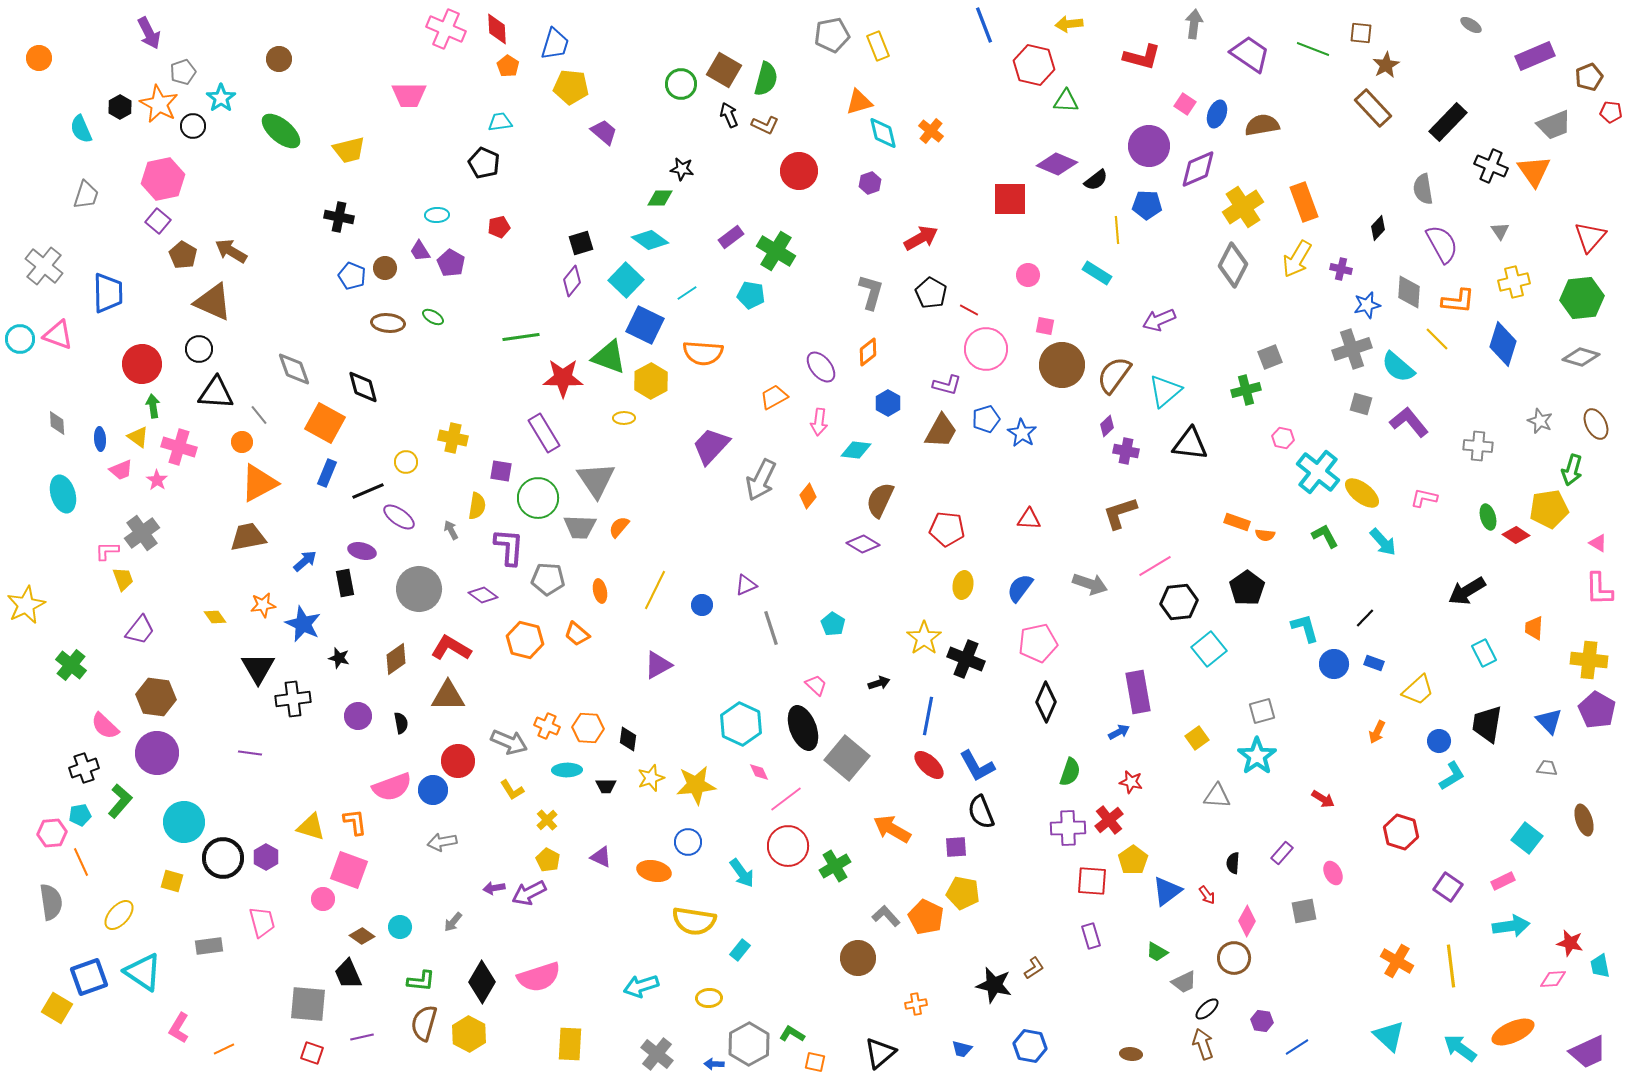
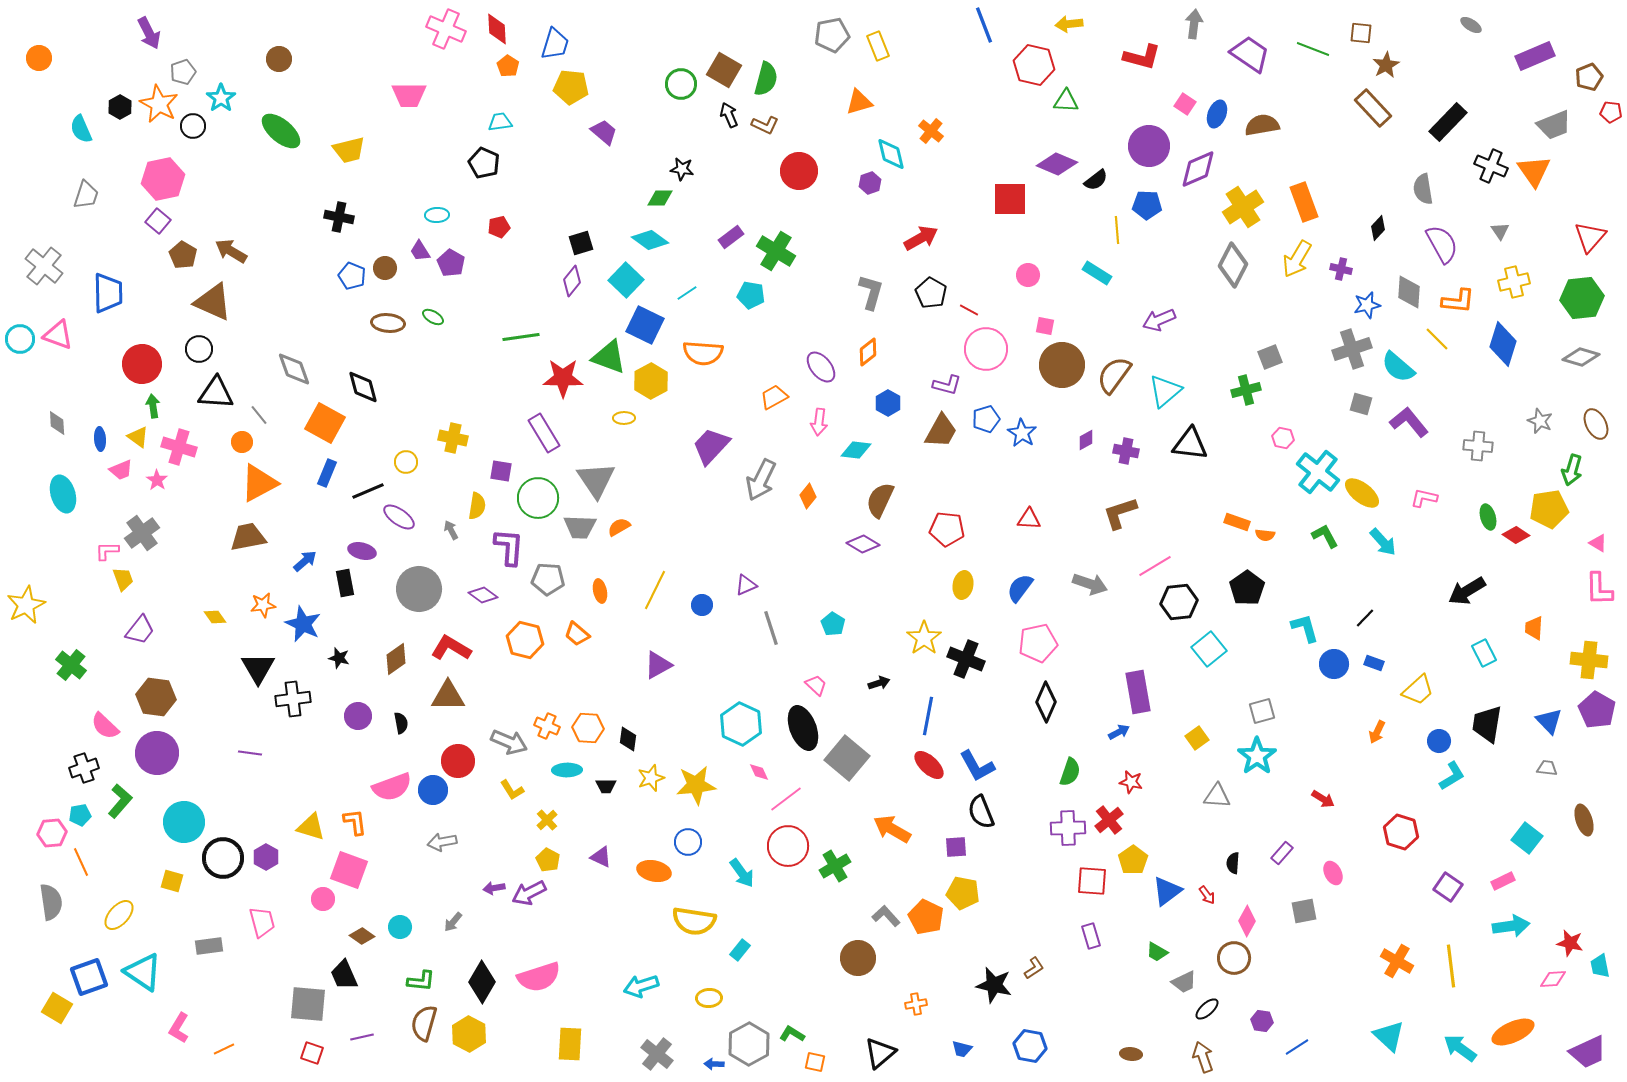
cyan diamond at (883, 133): moved 8 px right, 21 px down
purple diamond at (1107, 426): moved 21 px left, 14 px down; rotated 15 degrees clockwise
orange semicircle at (619, 527): rotated 20 degrees clockwise
black trapezoid at (348, 974): moved 4 px left, 1 px down
brown arrow at (1203, 1044): moved 13 px down
